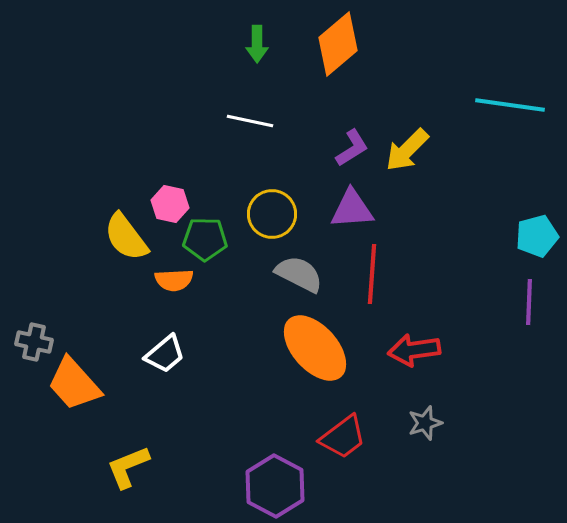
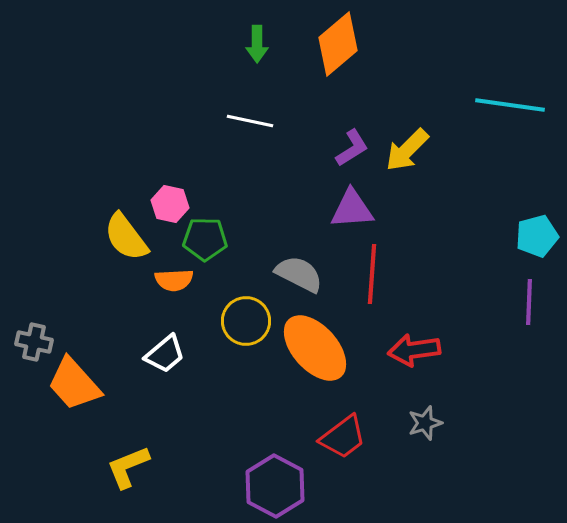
yellow circle: moved 26 px left, 107 px down
